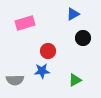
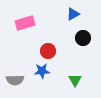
green triangle: rotated 32 degrees counterclockwise
